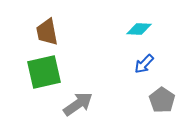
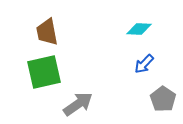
gray pentagon: moved 1 px right, 1 px up
